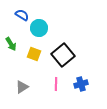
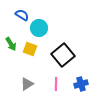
yellow square: moved 4 px left, 5 px up
gray triangle: moved 5 px right, 3 px up
